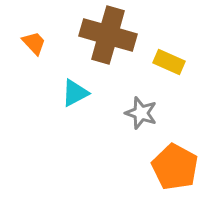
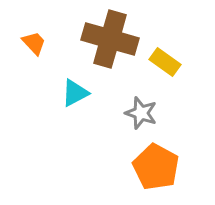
brown cross: moved 2 px right, 4 px down
yellow rectangle: moved 4 px left; rotated 12 degrees clockwise
orange pentagon: moved 19 px left
